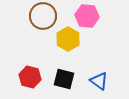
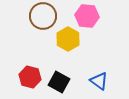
black square: moved 5 px left, 3 px down; rotated 15 degrees clockwise
